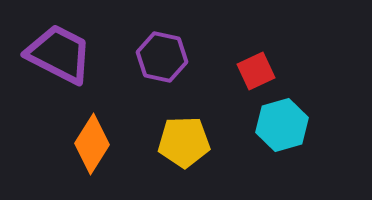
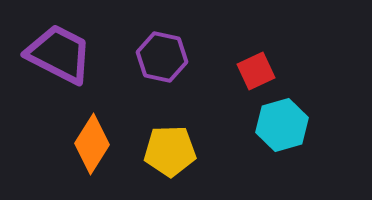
yellow pentagon: moved 14 px left, 9 px down
